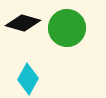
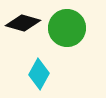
cyan diamond: moved 11 px right, 5 px up
